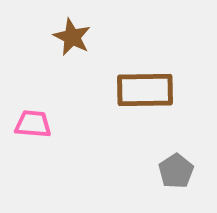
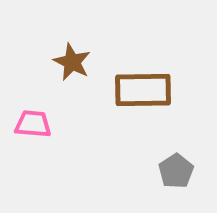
brown star: moved 25 px down
brown rectangle: moved 2 px left
